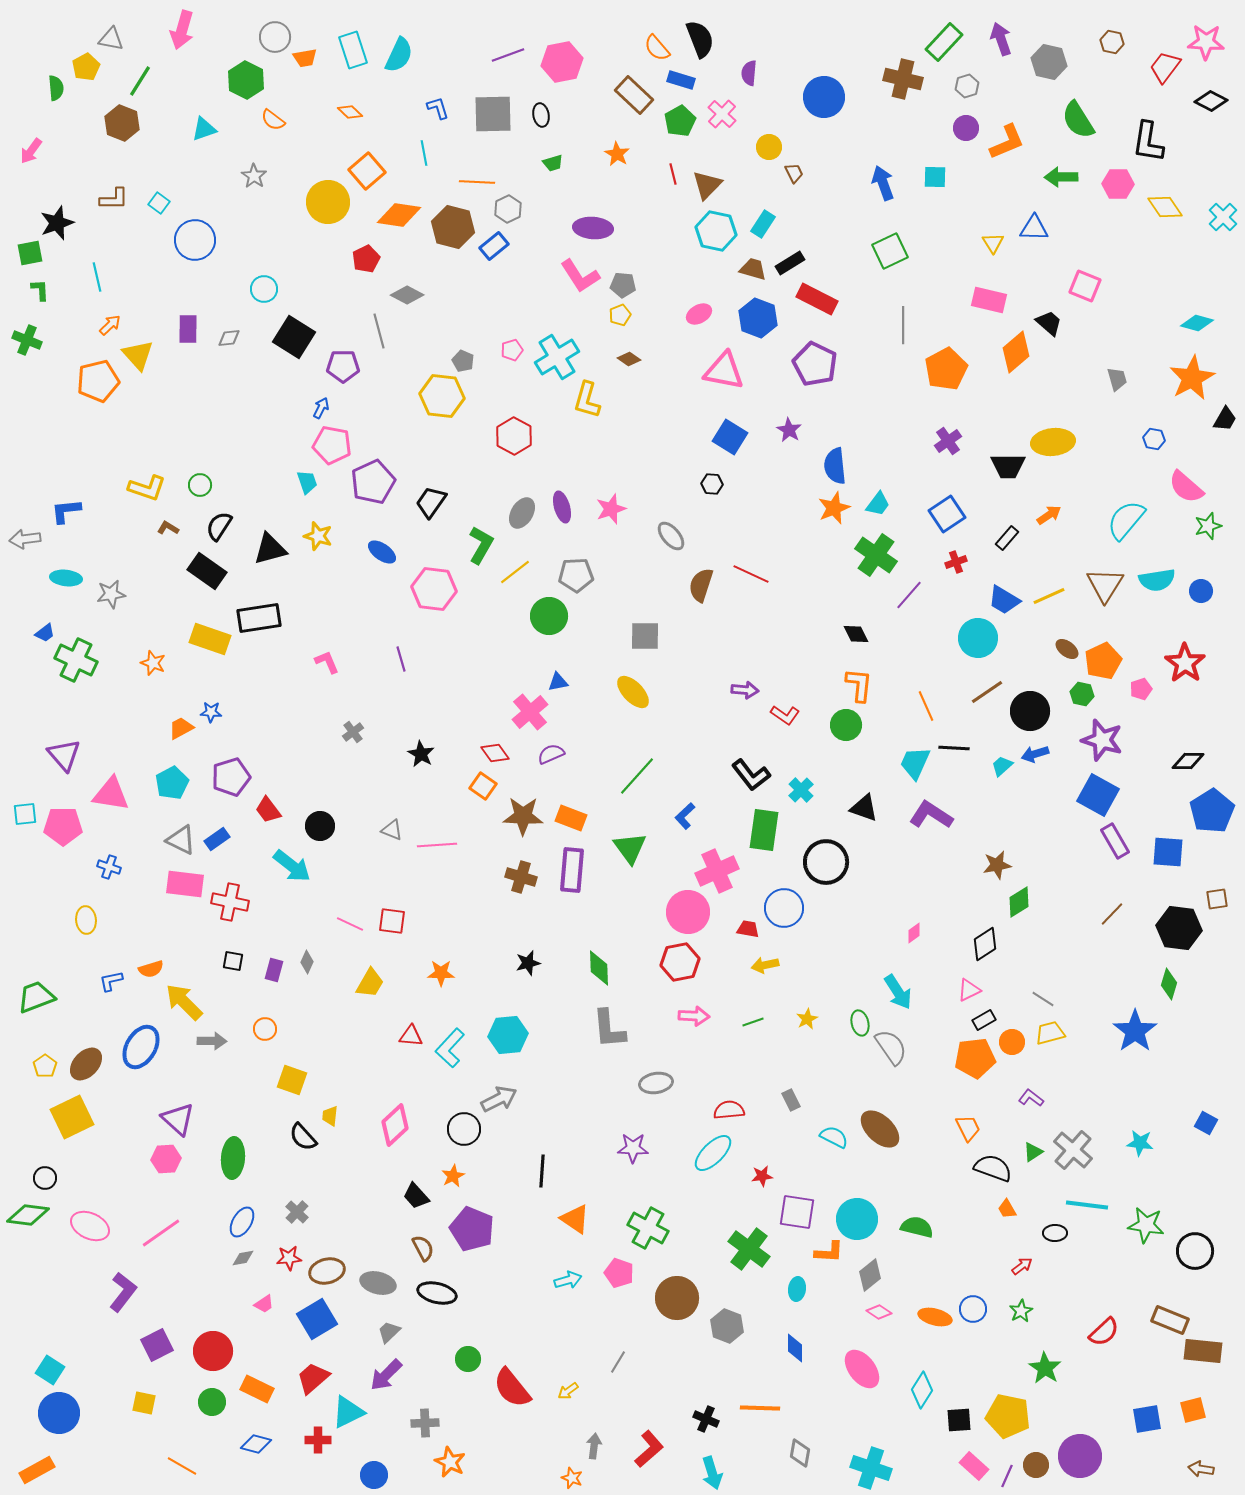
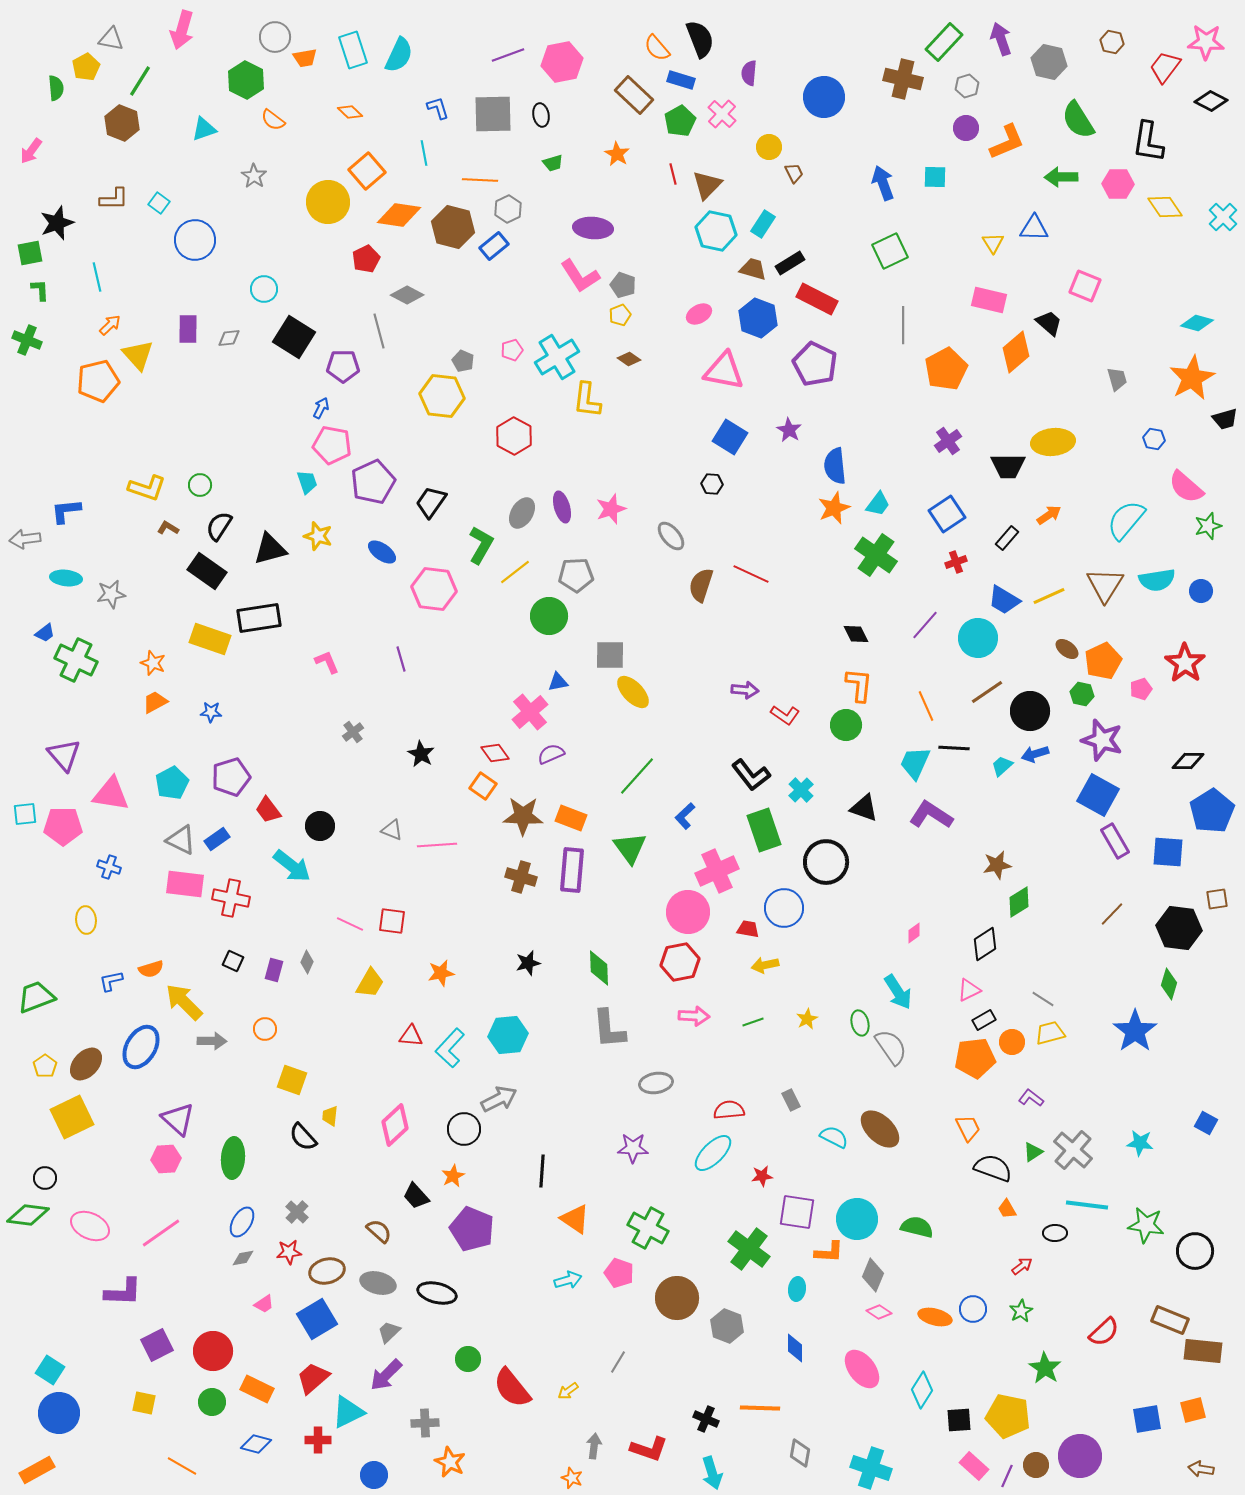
orange line at (477, 182): moved 3 px right, 2 px up
gray pentagon at (623, 285): rotated 15 degrees clockwise
yellow L-shape at (587, 400): rotated 9 degrees counterclockwise
black trapezoid at (1225, 419): rotated 44 degrees clockwise
purple line at (909, 595): moved 16 px right, 30 px down
gray square at (645, 636): moved 35 px left, 19 px down
orange trapezoid at (181, 728): moved 26 px left, 26 px up
green rectangle at (764, 830): rotated 27 degrees counterclockwise
red cross at (230, 902): moved 1 px right, 4 px up
black square at (233, 961): rotated 15 degrees clockwise
orange star at (441, 973): rotated 12 degrees counterclockwise
brown semicircle at (423, 1248): moved 44 px left, 17 px up; rotated 20 degrees counterclockwise
red star at (289, 1258): moved 6 px up
gray diamond at (870, 1275): moved 3 px right; rotated 28 degrees counterclockwise
purple L-shape at (123, 1292): rotated 54 degrees clockwise
red L-shape at (649, 1449): rotated 60 degrees clockwise
